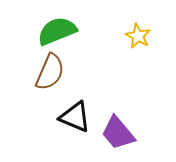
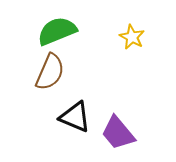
yellow star: moved 6 px left, 1 px down
